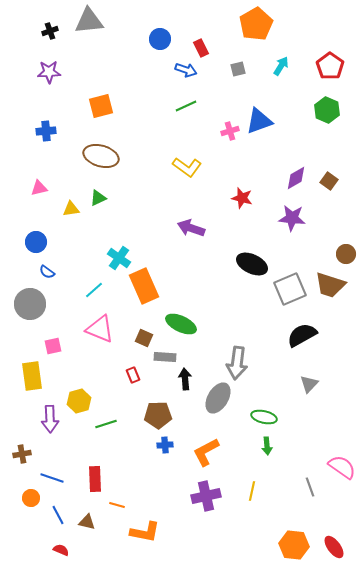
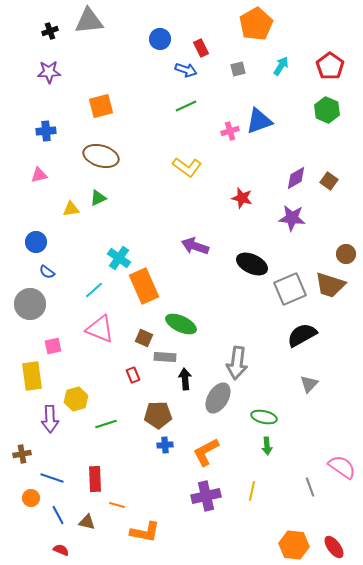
pink triangle at (39, 188): moved 13 px up
purple arrow at (191, 228): moved 4 px right, 18 px down
yellow hexagon at (79, 401): moved 3 px left, 2 px up
